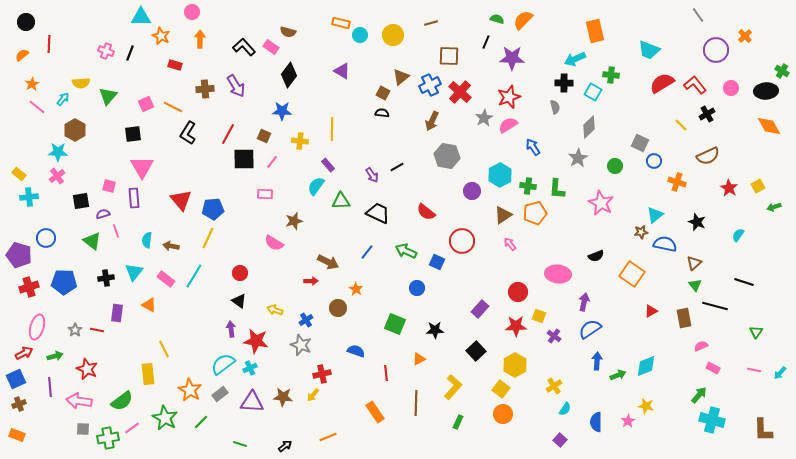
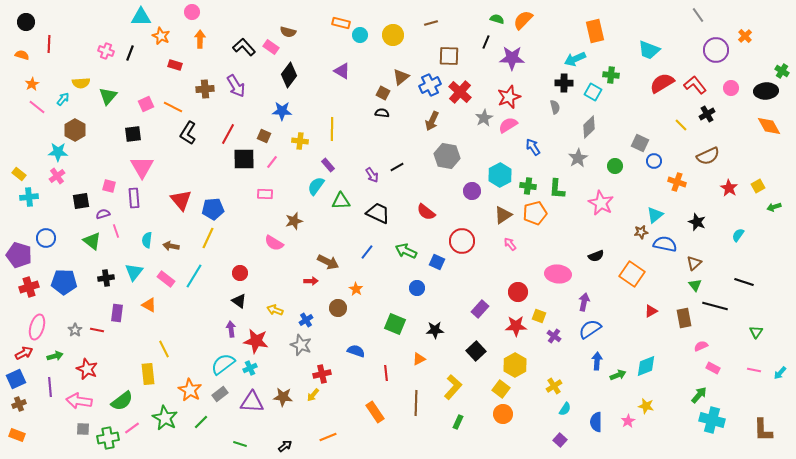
orange semicircle at (22, 55): rotated 56 degrees clockwise
